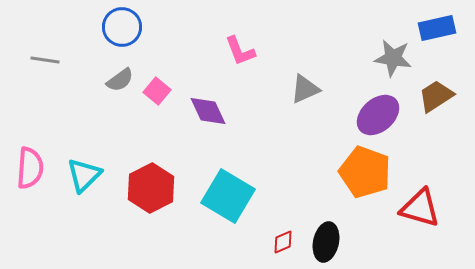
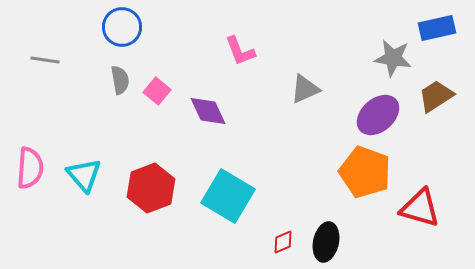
gray semicircle: rotated 64 degrees counterclockwise
cyan triangle: rotated 27 degrees counterclockwise
red hexagon: rotated 6 degrees clockwise
